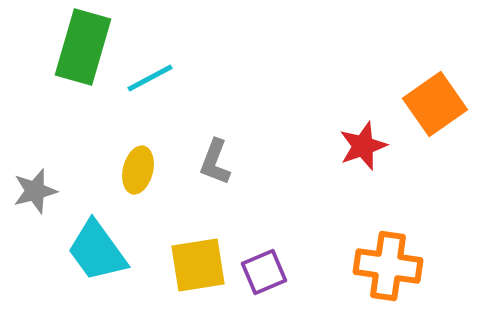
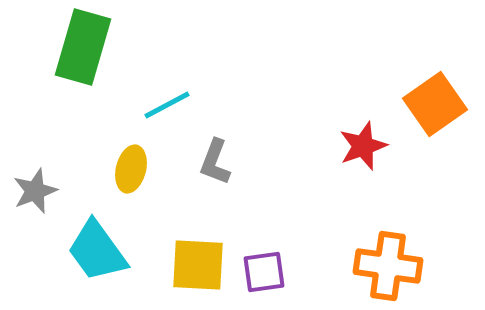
cyan line: moved 17 px right, 27 px down
yellow ellipse: moved 7 px left, 1 px up
gray star: rotated 6 degrees counterclockwise
yellow square: rotated 12 degrees clockwise
purple square: rotated 15 degrees clockwise
